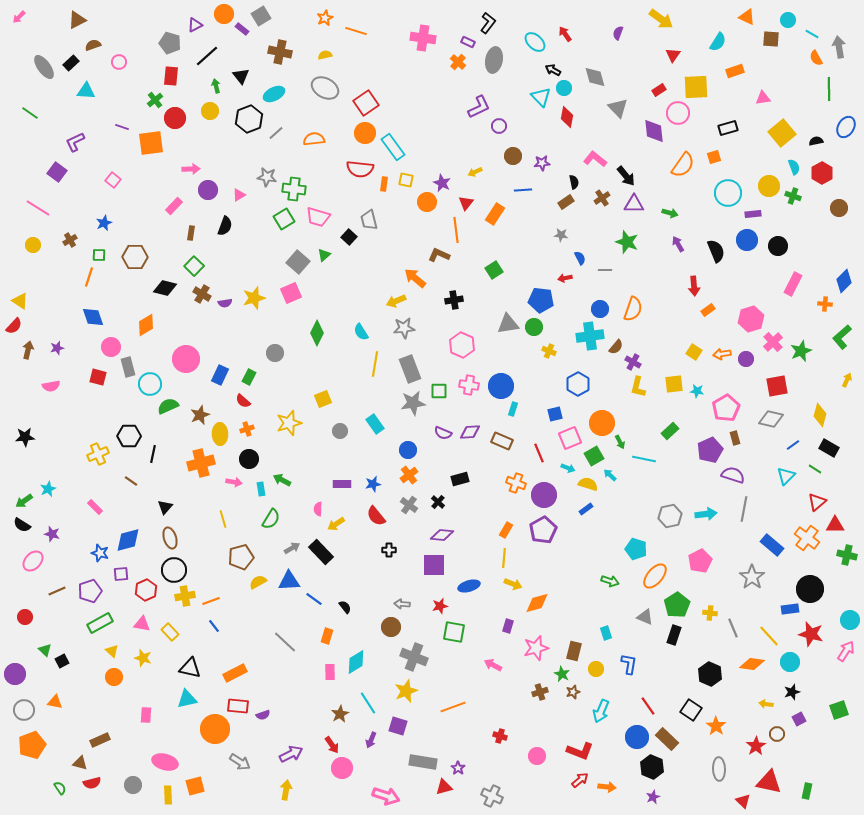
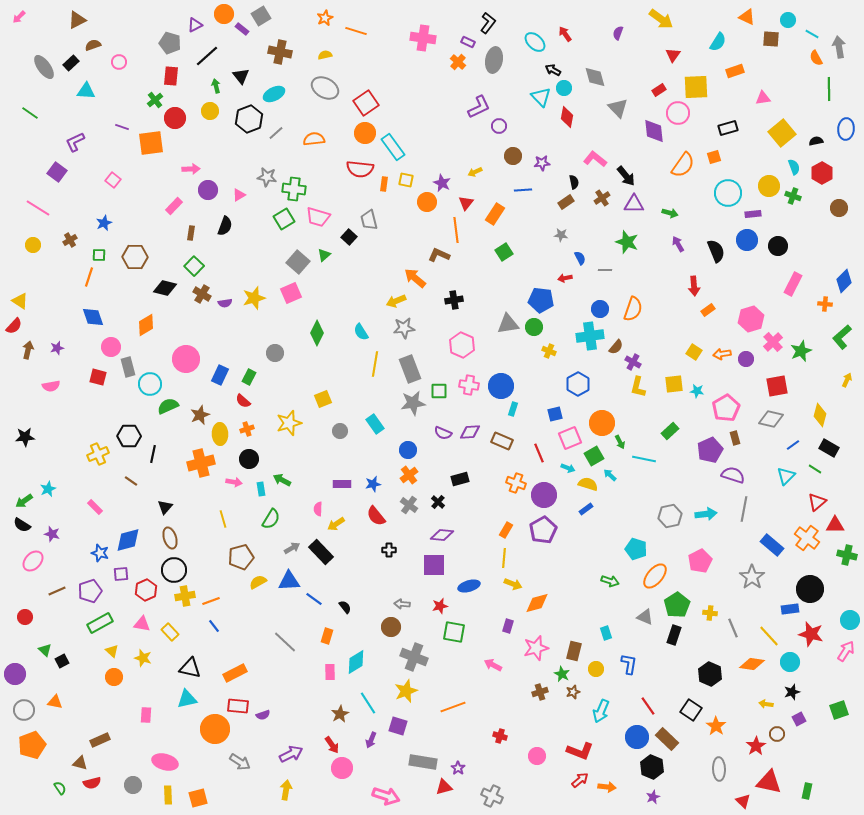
blue ellipse at (846, 127): moved 2 px down; rotated 25 degrees counterclockwise
green square at (494, 270): moved 10 px right, 18 px up
orange square at (195, 786): moved 3 px right, 12 px down
